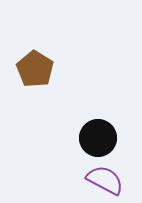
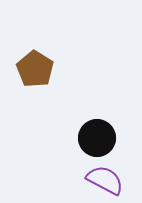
black circle: moved 1 px left
